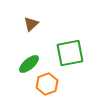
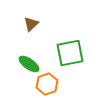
green ellipse: rotated 75 degrees clockwise
